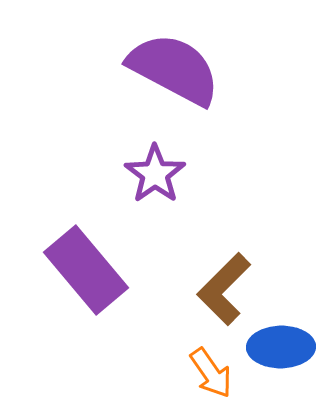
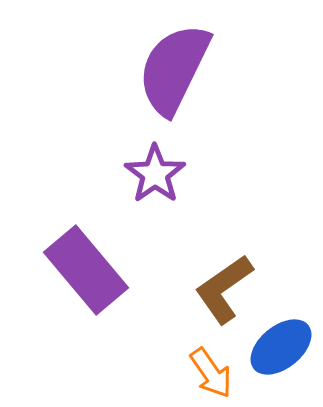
purple semicircle: rotated 92 degrees counterclockwise
brown L-shape: rotated 10 degrees clockwise
blue ellipse: rotated 38 degrees counterclockwise
